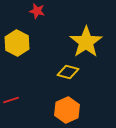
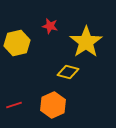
red star: moved 13 px right, 15 px down
yellow hexagon: rotated 20 degrees clockwise
red line: moved 3 px right, 5 px down
orange hexagon: moved 14 px left, 5 px up
